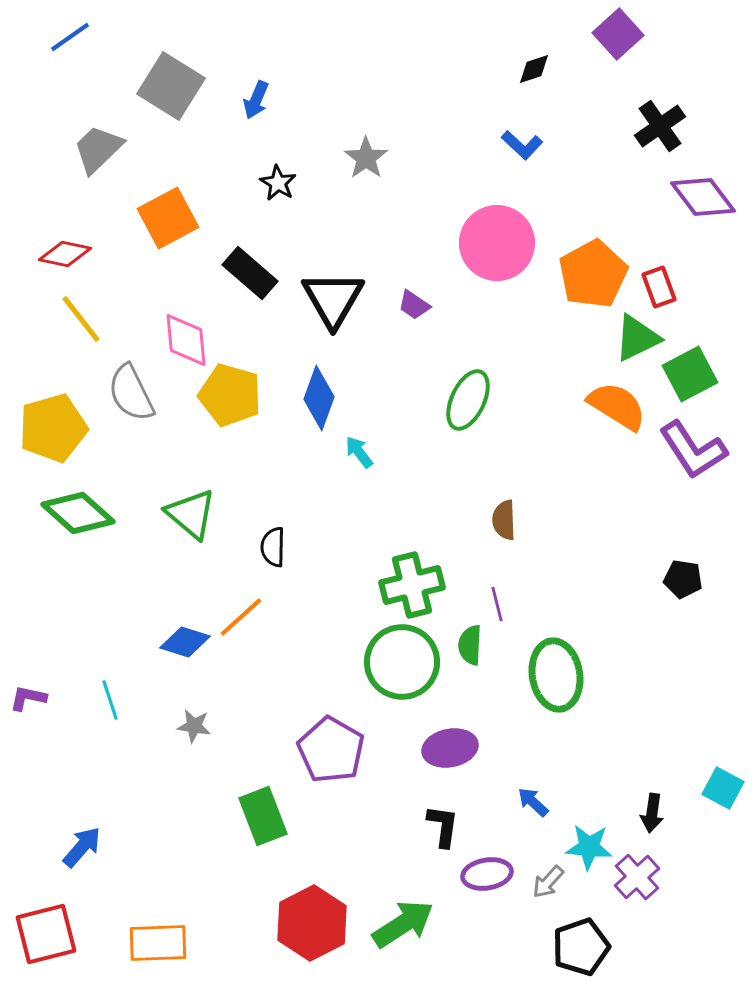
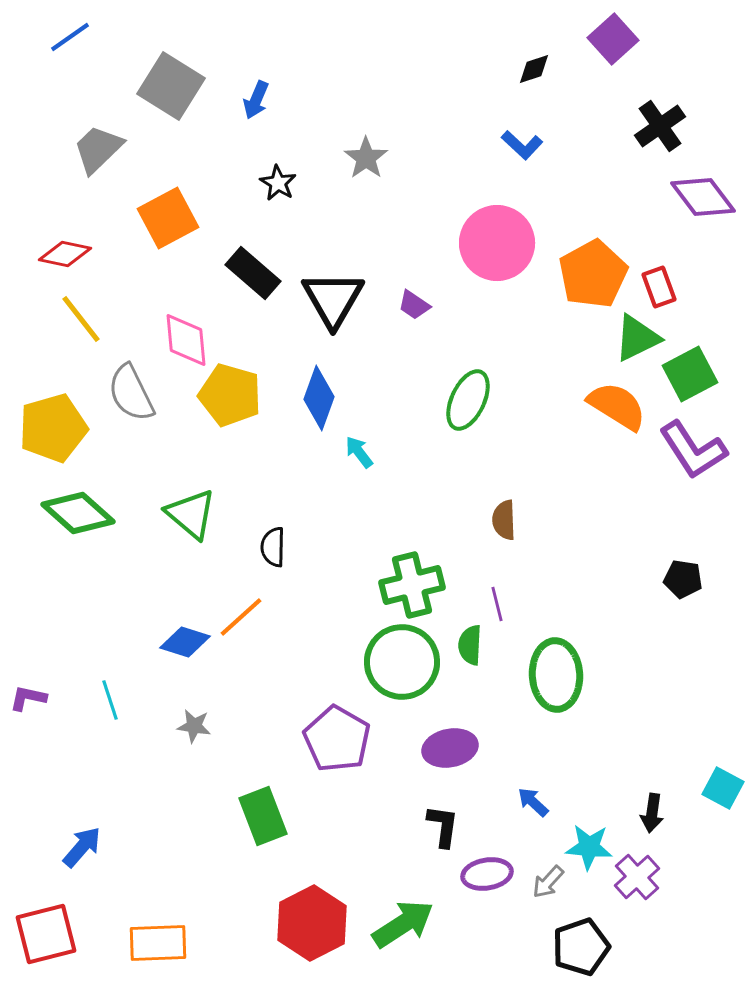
purple square at (618, 34): moved 5 px left, 5 px down
black rectangle at (250, 273): moved 3 px right
green ellipse at (556, 675): rotated 6 degrees clockwise
purple pentagon at (331, 750): moved 6 px right, 11 px up
